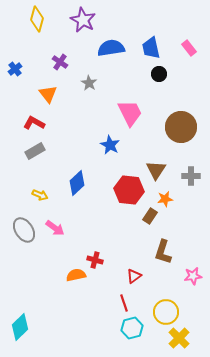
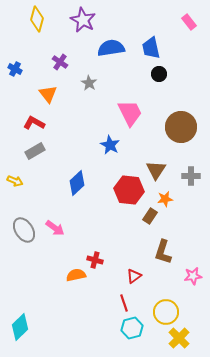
pink rectangle: moved 26 px up
blue cross: rotated 24 degrees counterclockwise
yellow arrow: moved 25 px left, 14 px up
